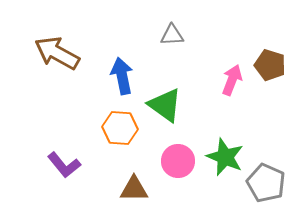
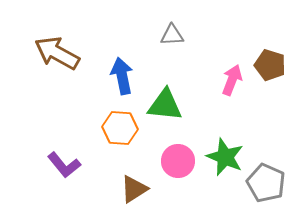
green triangle: rotated 30 degrees counterclockwise
brown triangle: rotated 32 degrees counterclockwise
